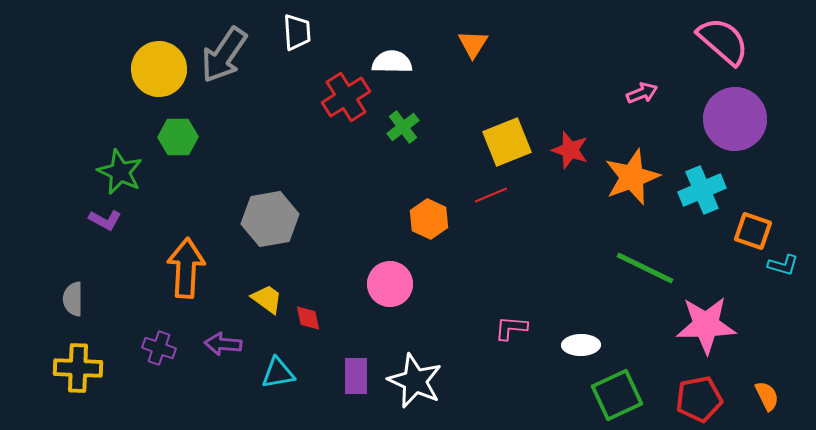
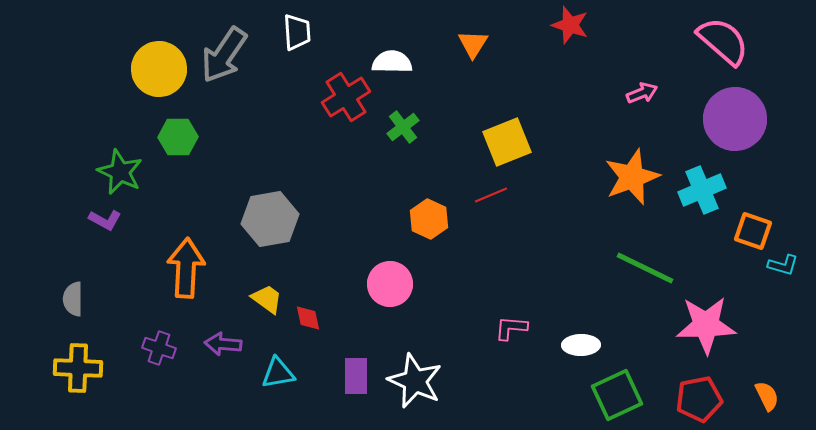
red star: moved 125 px up
